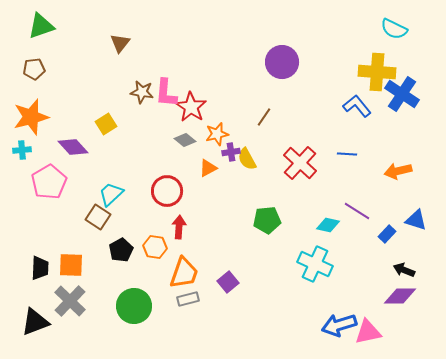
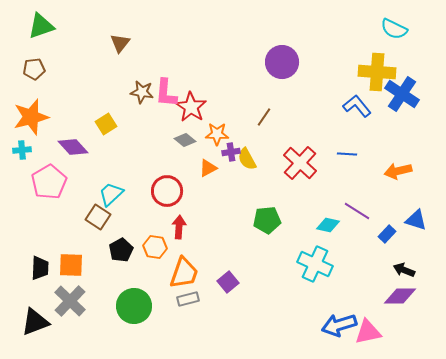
orange star at (217, 134): rotated 15 degrees clockwise
